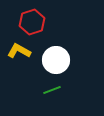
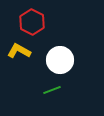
red hexagon: rotated 15 degrees counterclockwise
white circle: moved 4 px right
